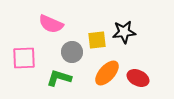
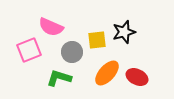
pink semicircle: moved 3 px down
black star: rotated 10 degrees counterclockwise
pink square: moved 5 px right, 8 px up; rotated 20 degrees counterclockwise
red ellipse: moved 1 px left, 1 px up
